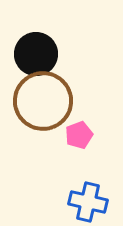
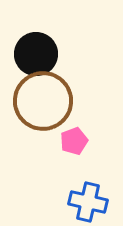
pink pentagon: moved 5 px left, 6 px down
